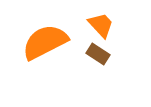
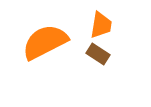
orange trapezoid: rotated 52 degrees clockwise
